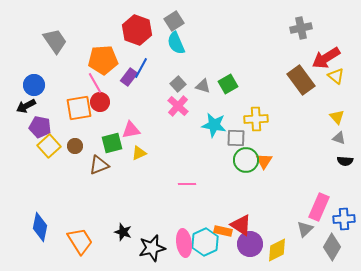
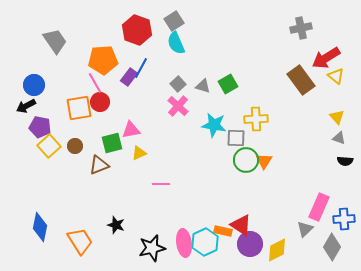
pink line at (187, 184): moved 26 px left
black star at (123, 232): moved 7 px left, 7 px up
